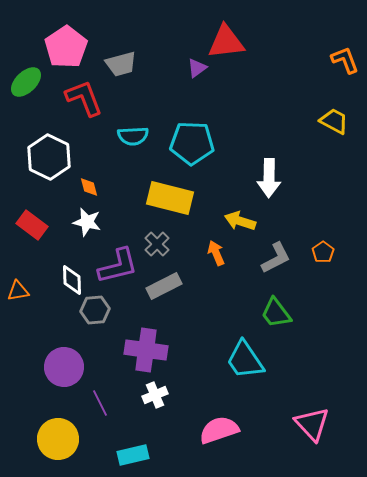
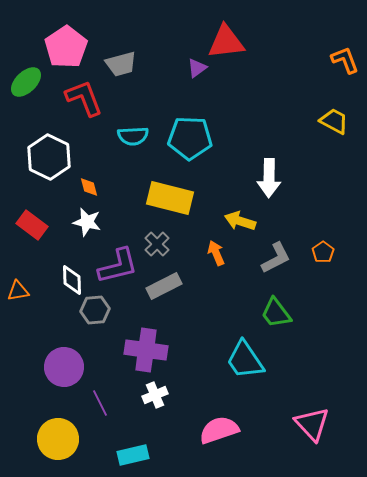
cyan pentagon: moved 2 px left, 5 px up
